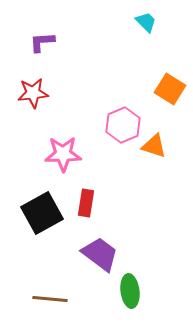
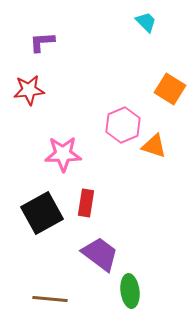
red star: moved 4 px left, 3 px up
